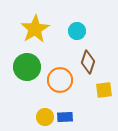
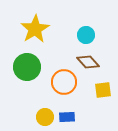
cyan circle: moved 9 px right, 4 px down
brown diamond: rotated 60 degrees counterclockwise
orange circle: moved 4 px right, 2 px down
yellow square: moved 1 px left
blue rectangle: moved 2 px right
